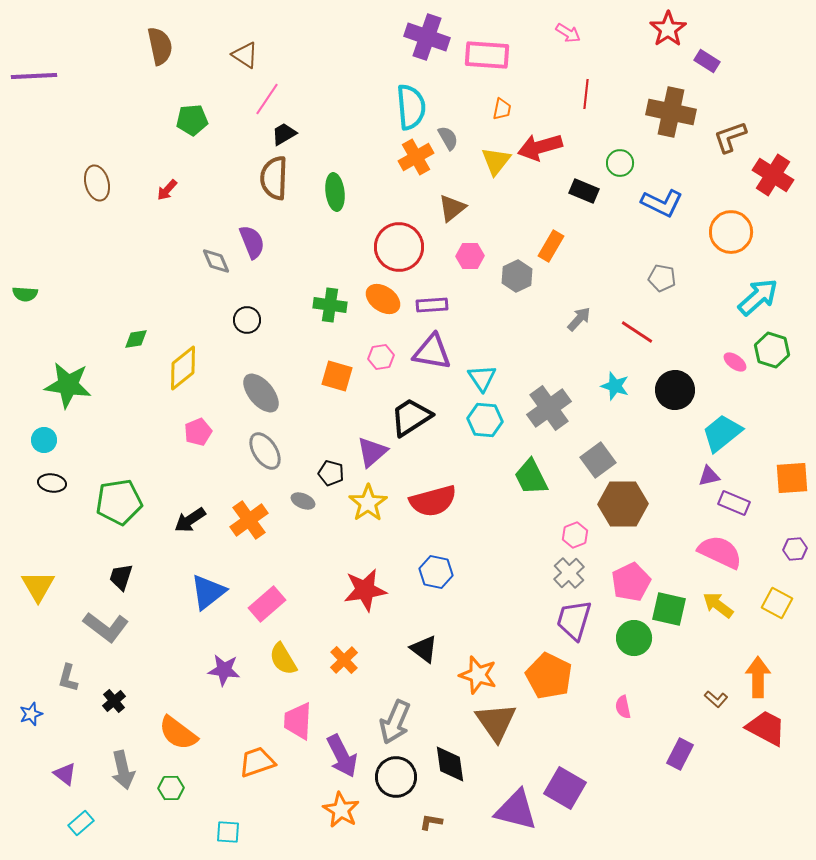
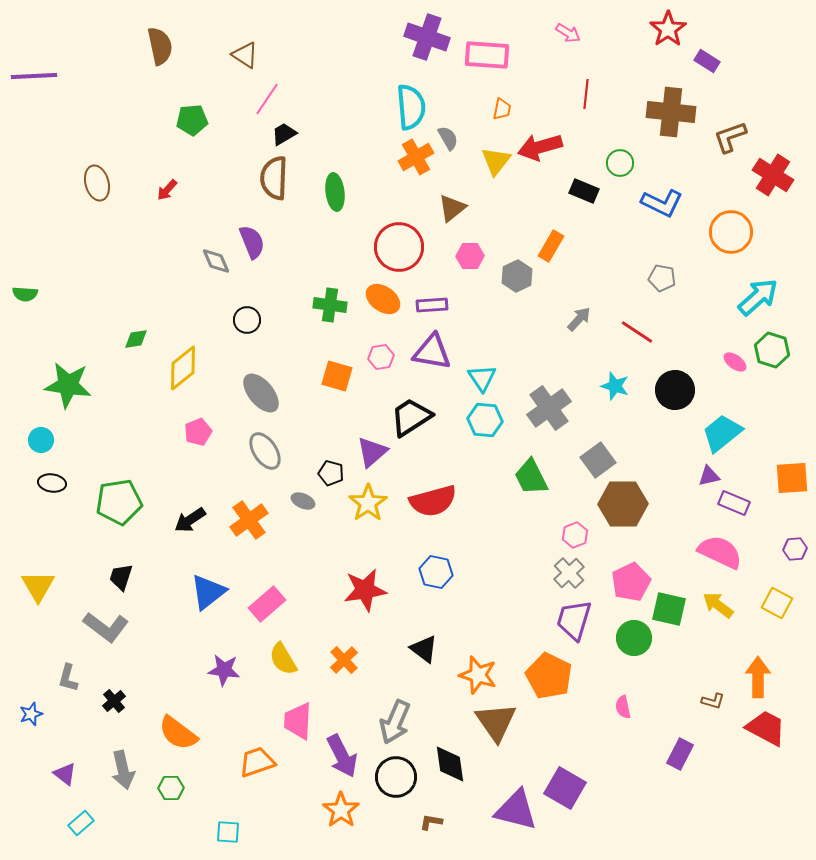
brown cross at (671, 112): rotated 6 degrees counterclockwise
cyan circle at (44, 440): moved 3 px left
brown L-shape at (716, 699): moved 3 px left, 2 px down; rotated 25 degrees counterclockwise
orange star at (341, 810): rotated 6 degrees clockwise
